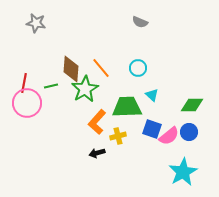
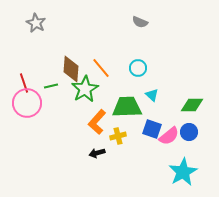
gray star: rotated 18 degrees clockwise
red line: rotated 30 degrees counterclockwise
